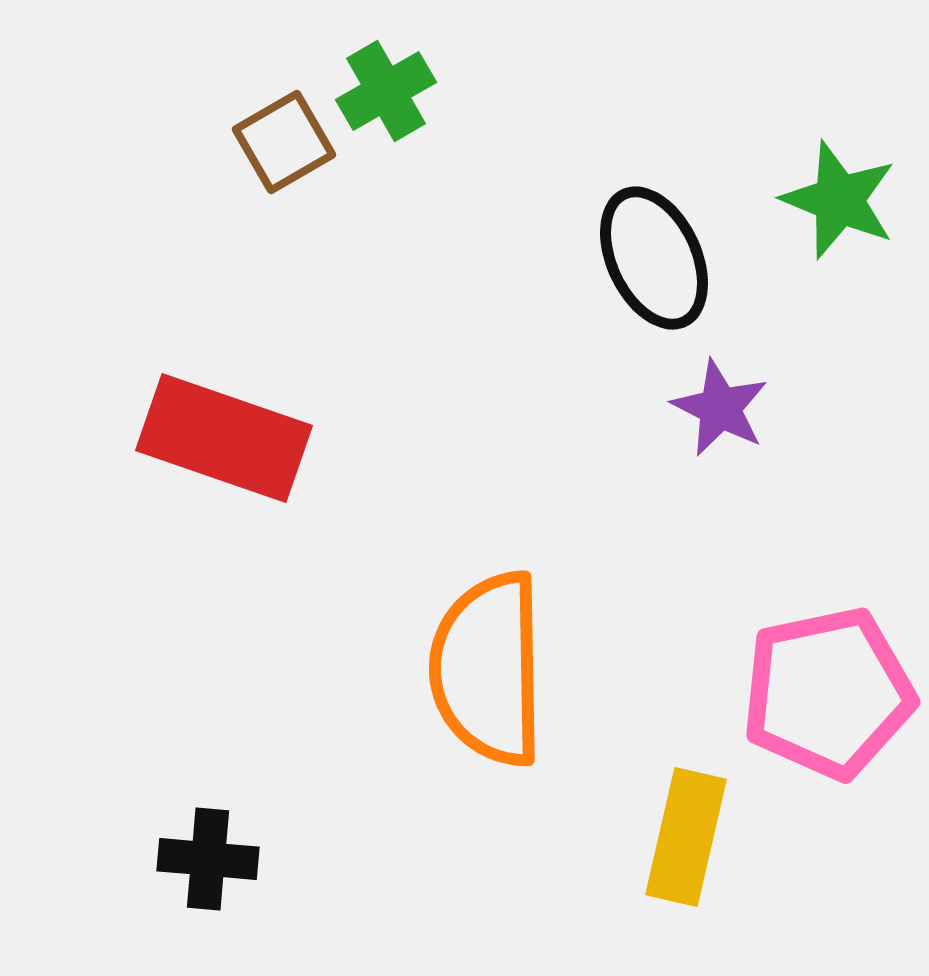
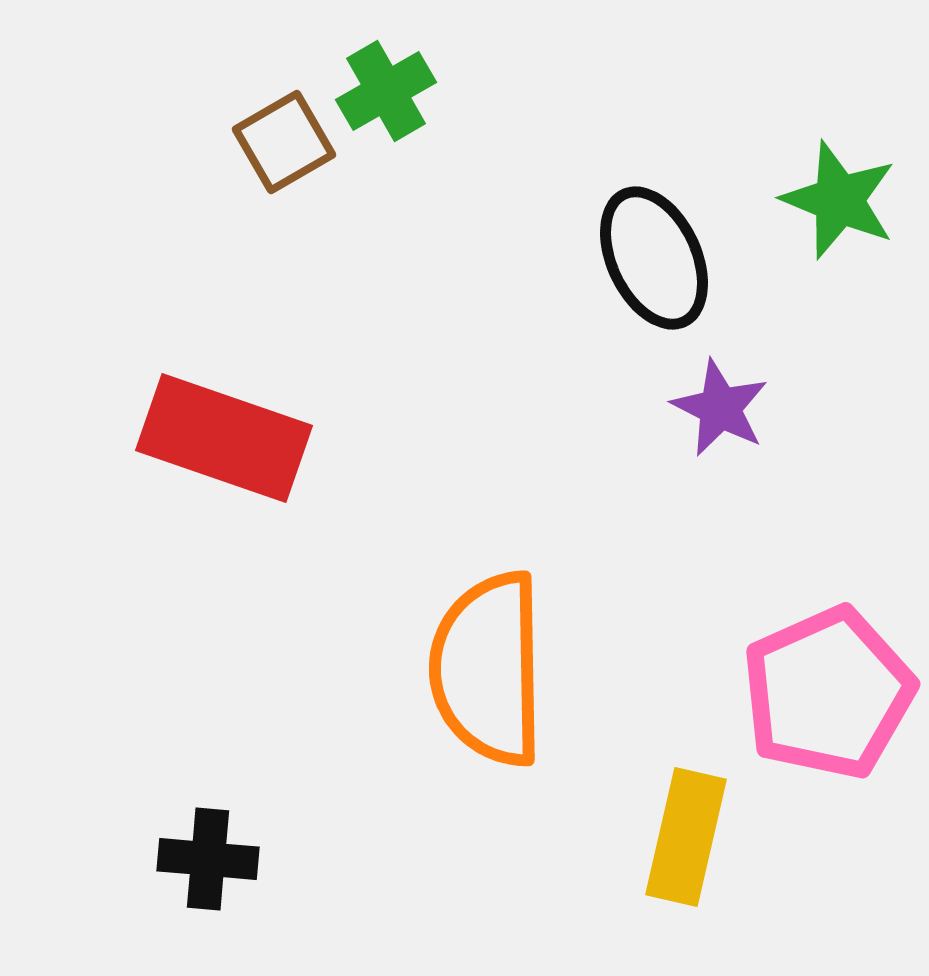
pink pentagon: rotated 12 degrees counterclockwise
